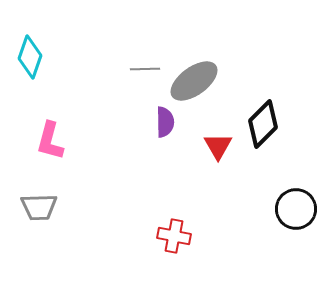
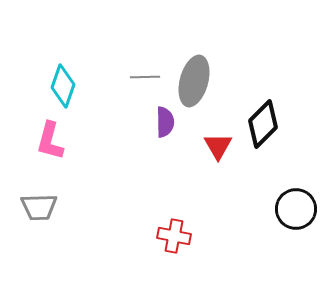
cyan diamond: moved 33 px right, 29 px down
gray line: moved 8 px down
gray ellipse: rotated 39 degrees counterclockwise
